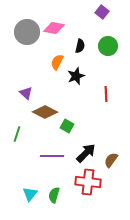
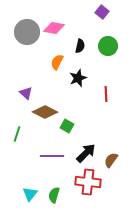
black star: moved 2 px right, 2 px down
